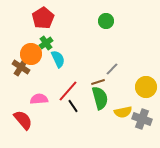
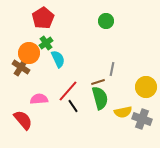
orange circle: moved 2 px left, 1 px up
gray line: rotated 32 degrees counterclockwise
